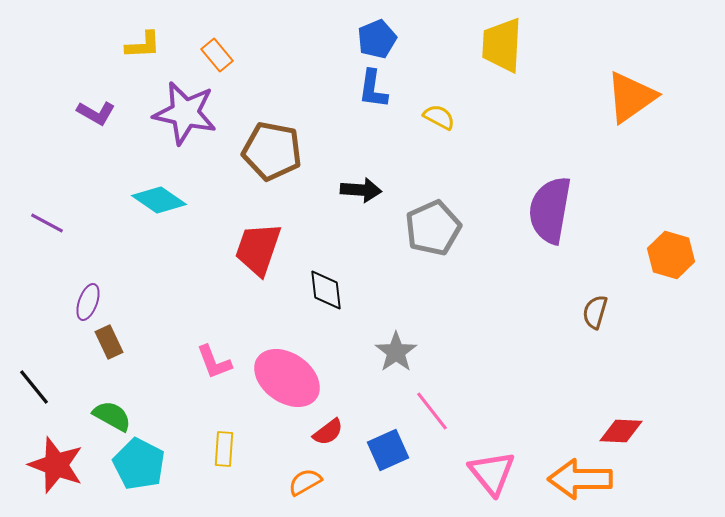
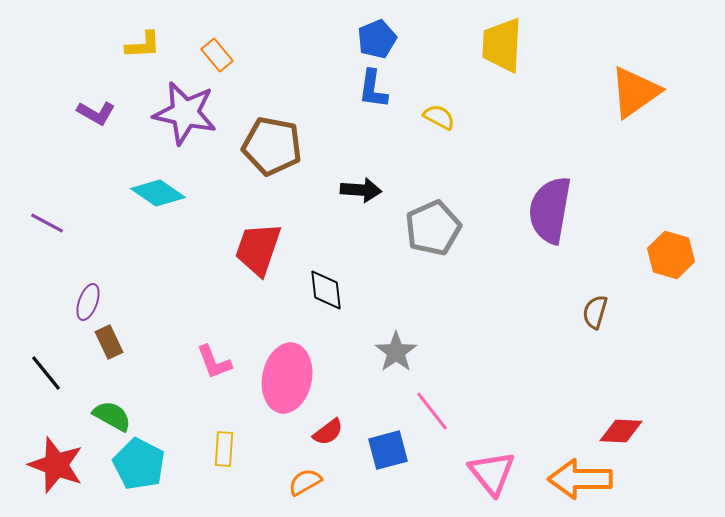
orange triangle: moved 4 px right, 5 px up
brown pentagon: moved 5 px up
cyan diamond: moved 1 px left, 7 px up
pink ellipse: rotated 66 degrees clockwise
black line: moved 12 px right, 14 px up
blue square: rotated 9 degrees clockwise
